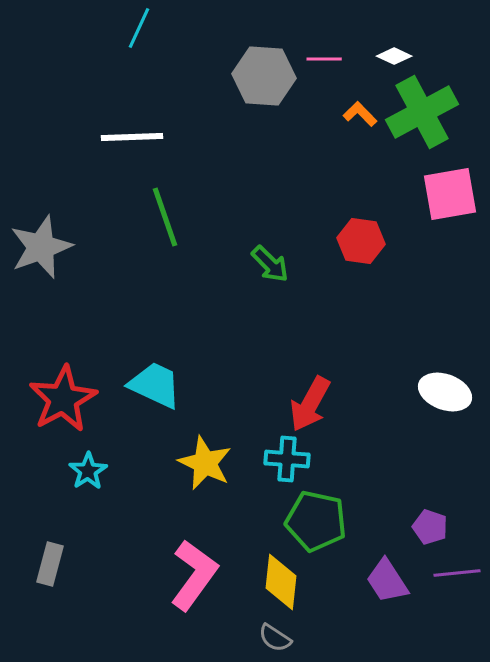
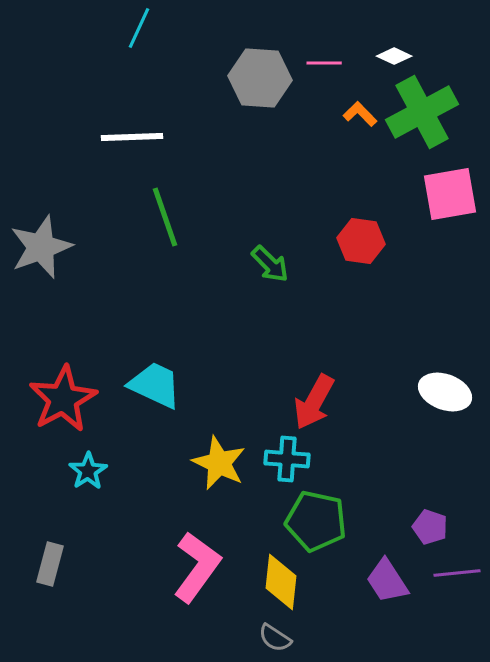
pink line: moved 4 px down
gray hexagon: moved 4 px left, 2 px down
red arrow: moved 4 px right, 2 px up
yellow star: moved 14 px right
pink L-shape: moved 3 px right, 8 px up
